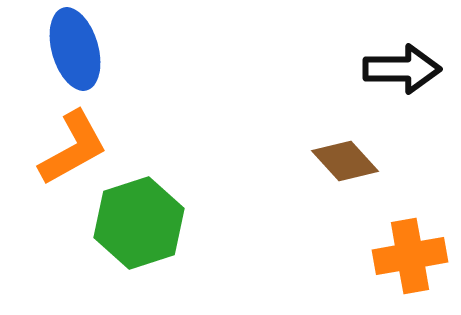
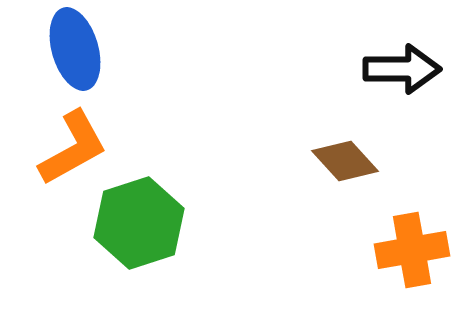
orange cross: moved 2 px right, 6 px up
